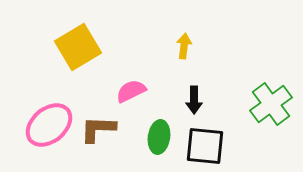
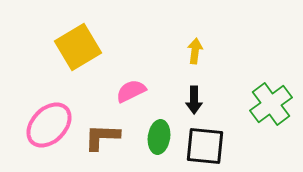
yellow arrow: moved 11 px right, 5 px down
pink ellipse: rotated 6 degrees counterclockwise
brown L-shape: moved 4 px right, 8 px down
